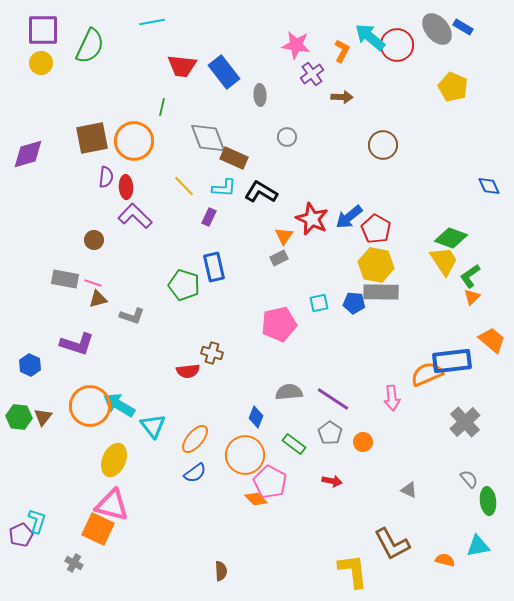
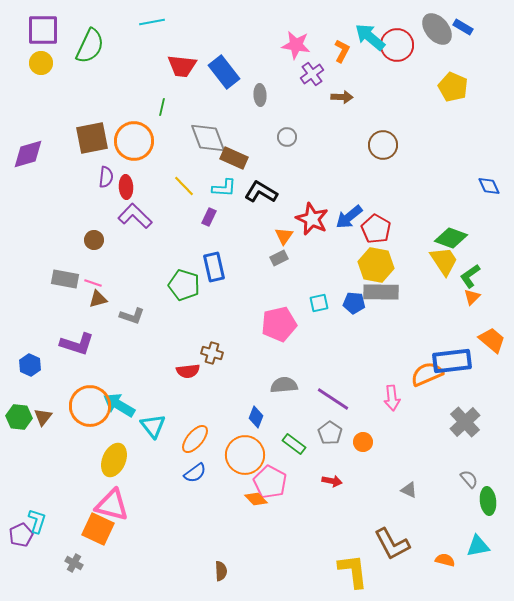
gray semicircle at (289, 392): moved 5 px left, 7 px up
